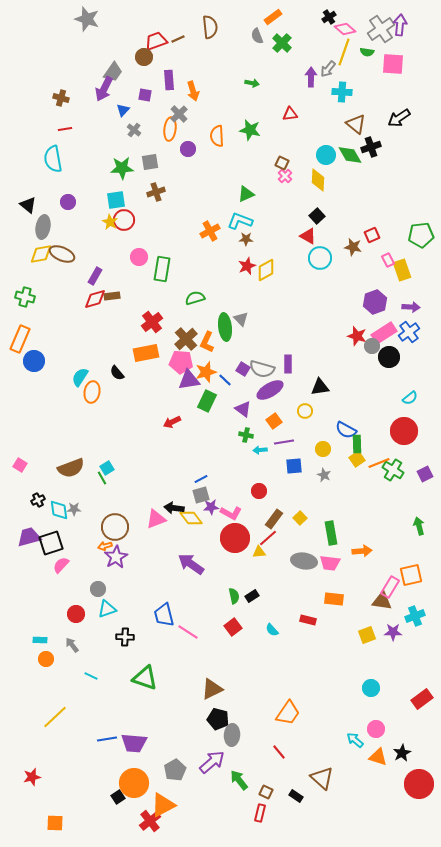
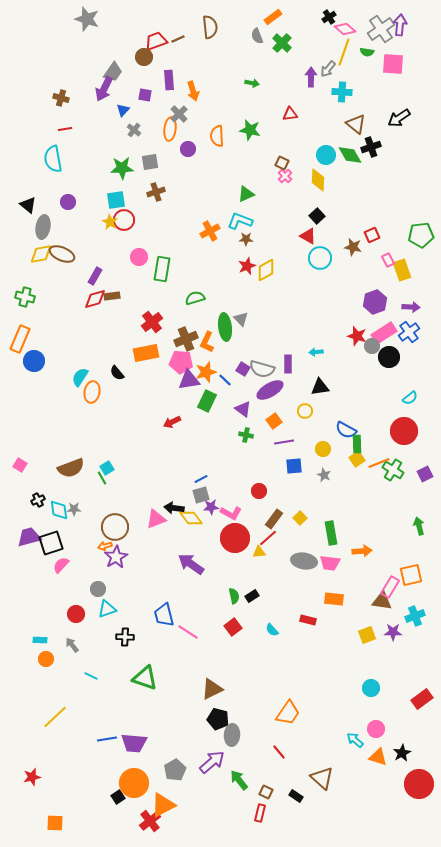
brown cross at (186, 339): rotated 20 degrees clockwise
cyan arrow at (260, 450): moved 56 px right, 98 px up
